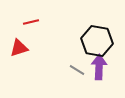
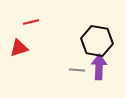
gray line: rotated 28 degrees counterclockwise
